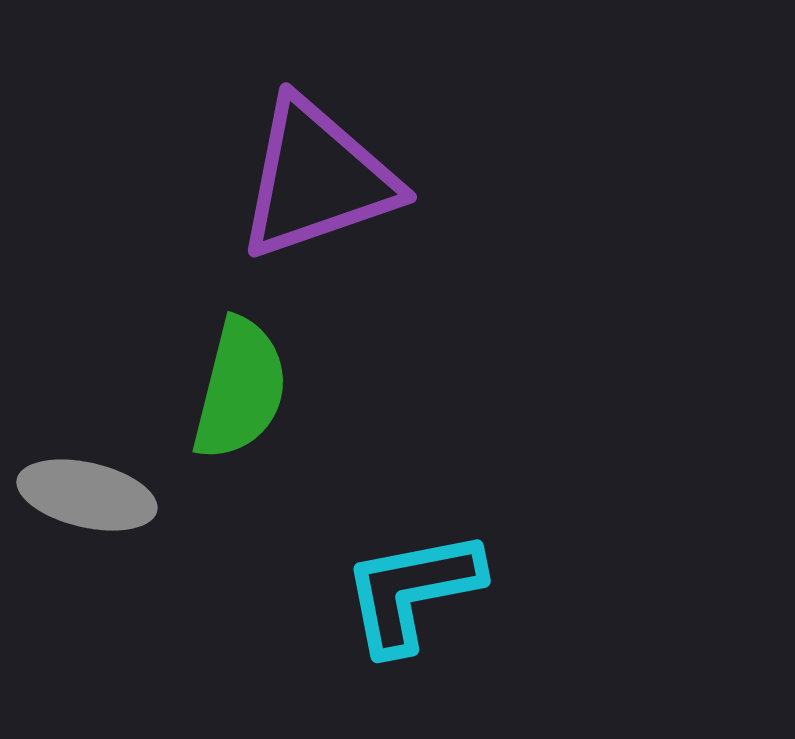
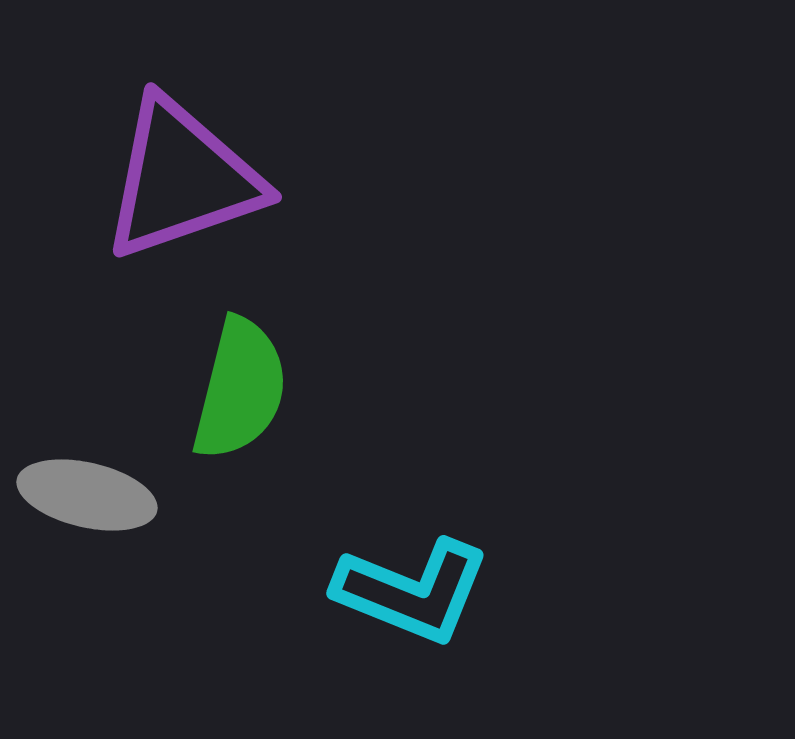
purple triangle: moved 135 px left
cyan L-shape: rotated 147 degrees counterclockwise
